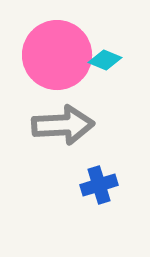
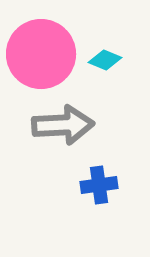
pink circle: moved 16 px left, 1 px up
blue cross: rotated 9 degrees clockwise
